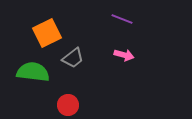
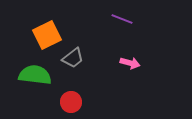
orange square: moved 2 px down
pink arrow: moved 6 px right, 8 px down
green semicircle: moved 2 px right, 3 px down
red circle: moved 3 px right, 3 px up
